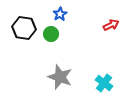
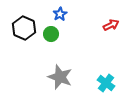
black hexagon: rotated 15 degrees clockwise
cyan cross: moved 2 px right
